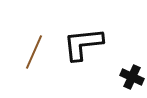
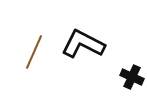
black L-shape: rotated 33 degrees clockwise
